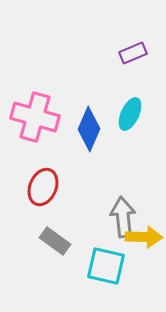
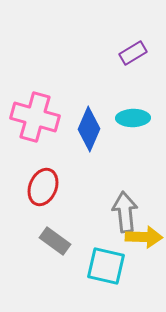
purple rectangle: rotated 8 degrees counterclockwise
cyan ellipse: moved 3 px right, 4 px down; rotated 64 degrees clockwise
gray arrow: moved 2 px right, 5 px up
